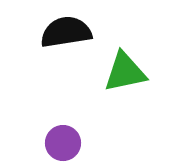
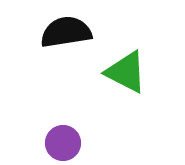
green triangle: moved 1 px right; rotated 39 degrees clockwise
